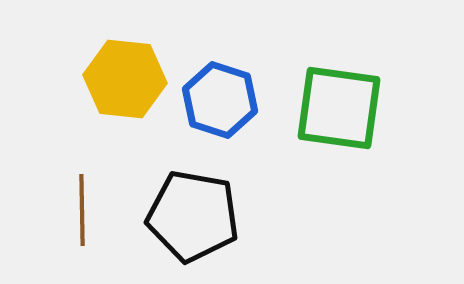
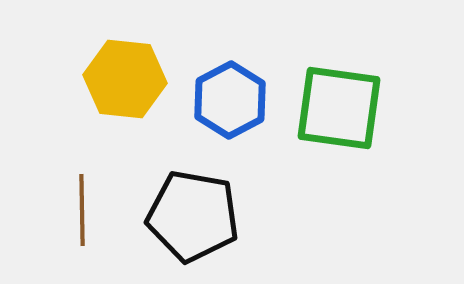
blue hexagon: moved 10 px right; rotated 14 degrees clockwise
